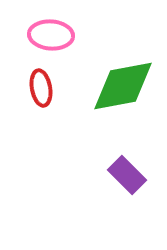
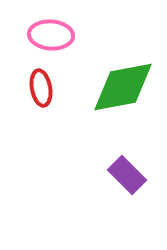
green diamond: moved 1 px down
